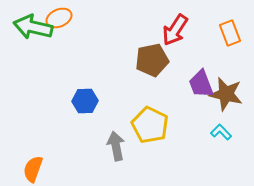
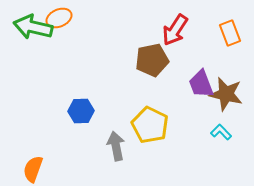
blue hexagon: moved 4 px left, 10 px down
